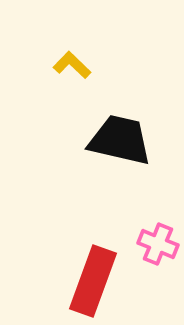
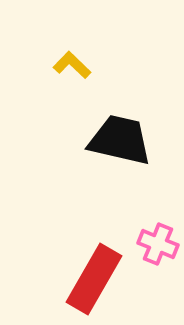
red rectangle: moved 1 px right, 2 px up; rotated 10 degrees clockwise
